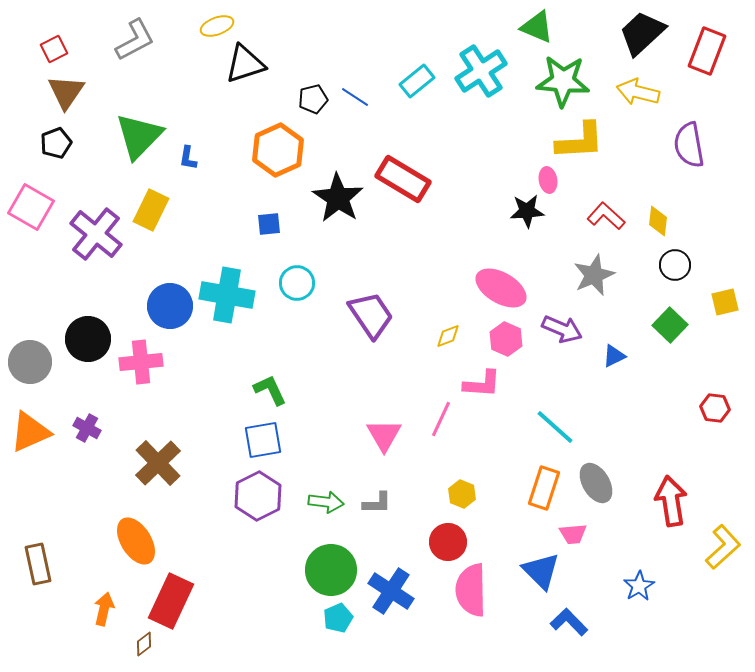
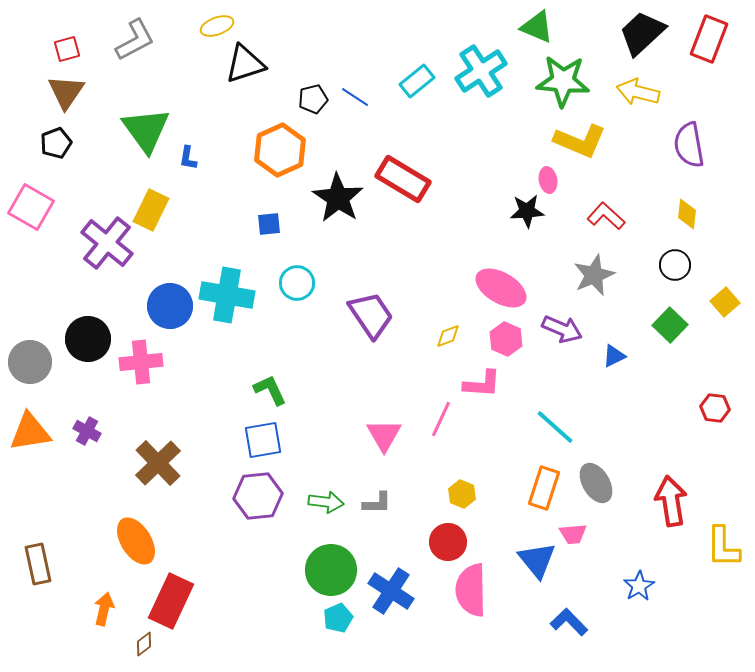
red square at (54, 49): moved 13 px right; rotated 12 degrees clockwise
red rectangle at (707, 51): moved 2 px right, 12 px up
green triangle at (139, 136): moved 7 px right, 6 px up; rotated 20 degrees counterclockwise
yellow L-shape at (580, 141): rotated 26 degrees clockwise
orange hexagon at (278, 150): moved 2 px right
yellow diamond at (658, 221): moved 29 px right, 7 px up
purple cross at (96, 234): moved 11 px right, 9 px down
yellow square at (725, 302): rotated 28 degrees counterclockwise
purple cross at (87, 428): moved 3 px down
orange triangle at (30, 432): rotated 15 degrees clockwise
purple hexagon at (258, 496): rotated 21 degrees clockwise
yellow L-shape at (723, 547): rotated 132 degrees clockwise
blue triangle at (541, 571): moved 4 px left, 11 px up; rotated 6 degrees clockwise
